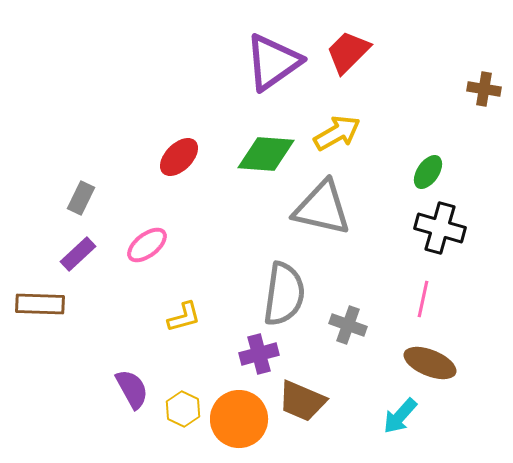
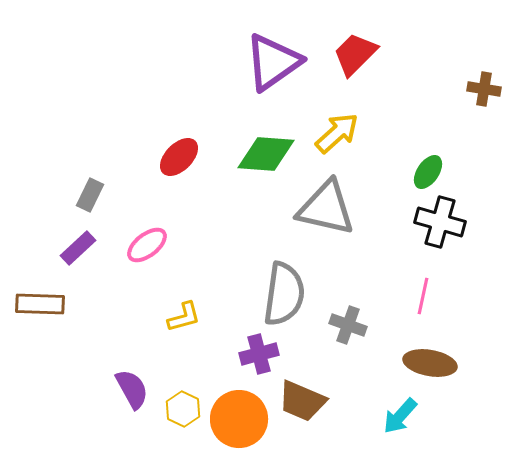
red trapezoid: moved 7 px right, 2 px down
yellow arrow: rotated 12 degrees counterclockwise
gray rectangle: moved 9 px right, 3 px up
gray triangle: moved 4 px right
black cross: moved 6 px up
purple rectangle: moved 6 px up
pink line: moved 3 px up
brown ellipse: rotated 12 degrees counterclockwise
